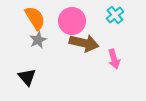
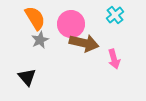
pink circle: moved 1 px left, 3 px down
gray star: moved 2 px right
